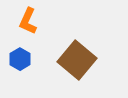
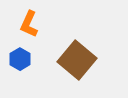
orange L-shape: moved 1 px right, 3 px down
